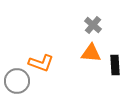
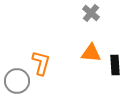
gray cross: moved 2 px left, 12 px up
orange L-shape: rotated 95 degrees counterclockwise
